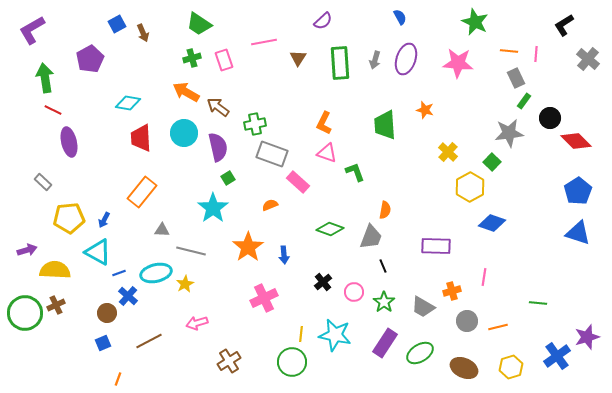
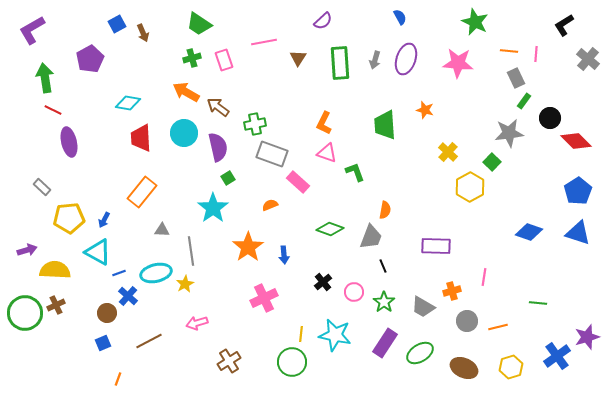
gray rectangle at (43, 182): moved 1 px left, 5 px down
blue diamond at (492, 223): moved 37 px right, 9 px down
gray line at (191, 251): rotated 68 degrees clockwise
